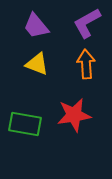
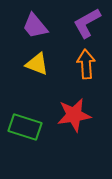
purple trapezoid: moved 1 px left
green rectangle: moved 3 px down; rotated 8 degrees clockwise
